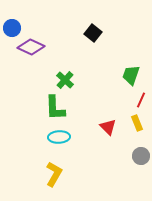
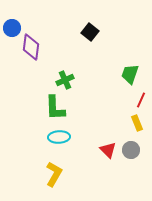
black square: moved 3 px left, 1 px up
purple diamond: rotated 72 degrees clockwise
green trapezoid: moved 1 px left, 1 px up
green cross: rotated 24 degrees clockwise
red triangle: moved 23 px down
gray circle: moved 10 px left, 6 px up
